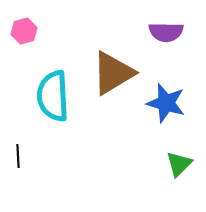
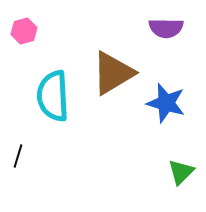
purple semicircle: moved 4 px up
black line: rotated 20 degrees clockwise
green triangle: moved 2 px right, 8 px down
